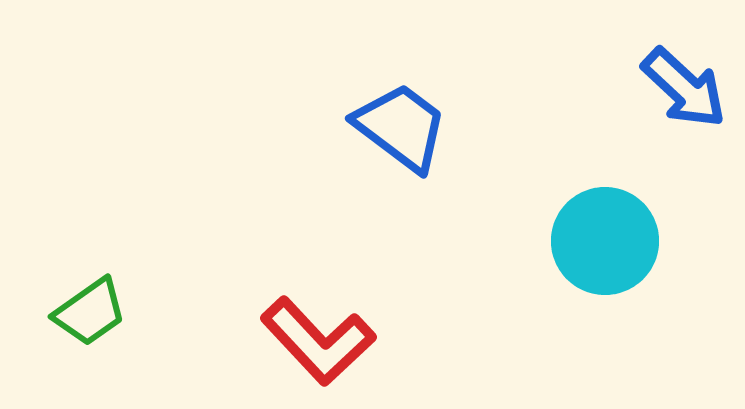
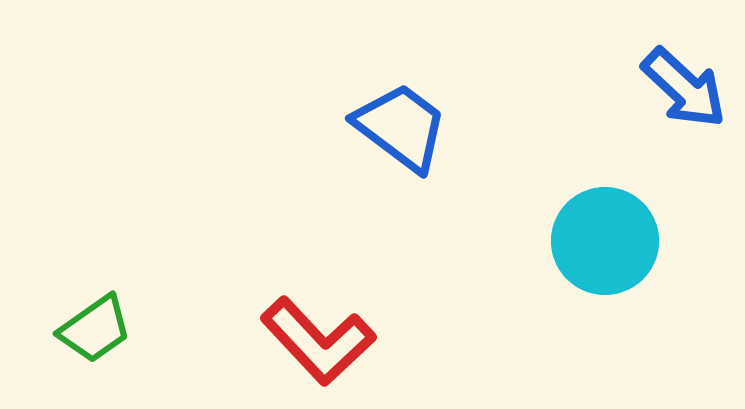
green trapezoid: moved 5 px right, 17 px down
